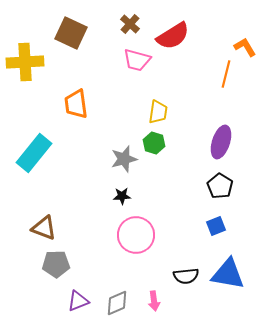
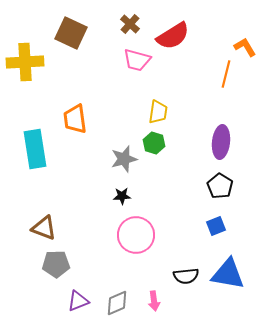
orange trapezoid: moved 1 px left, 15 px down
purple ellipse: rotated 12 degrees counterclockwise
cyan rectangle: moved 1 px right, 4 px up; rotated 48 degrees counterclockwise
